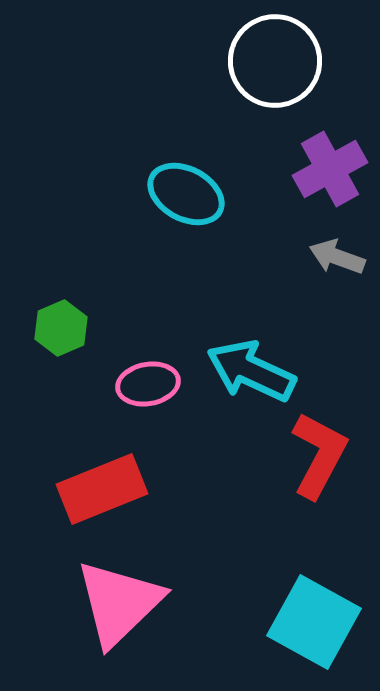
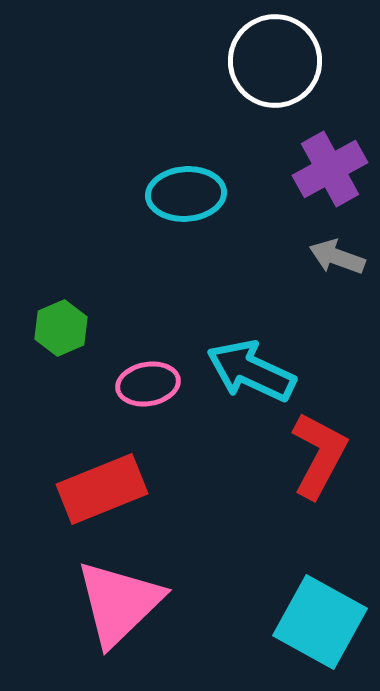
cyan ellipse: rotated 32 degrees counterclockwise
cyan square: moved 6 px right
